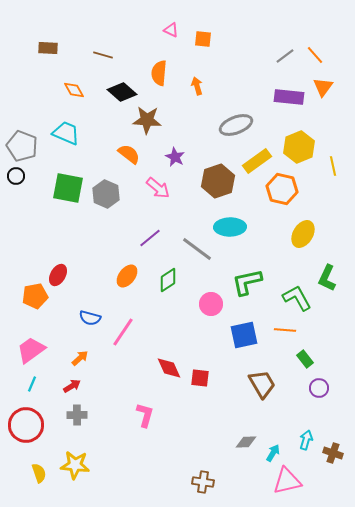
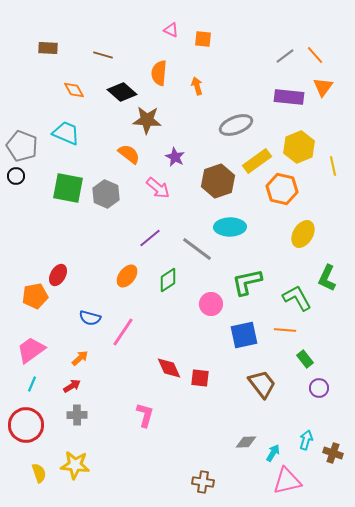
brown trapezoid at (262, 384): rotated 8 degrees counterclockwise
